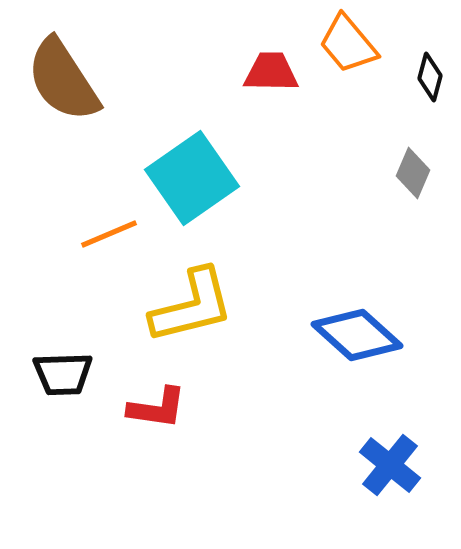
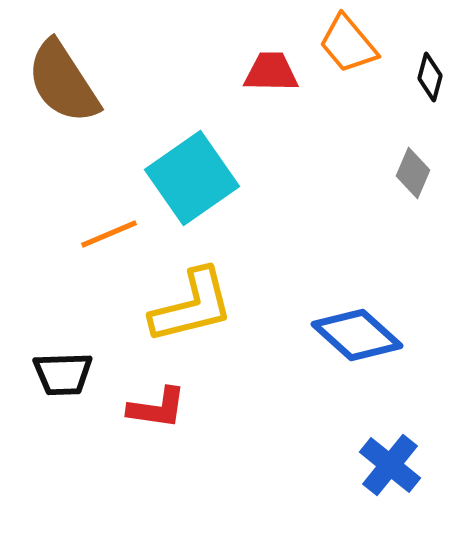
brown semicircle: moved 2 px down
